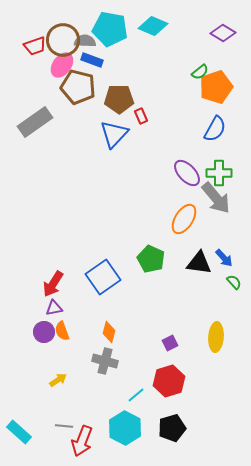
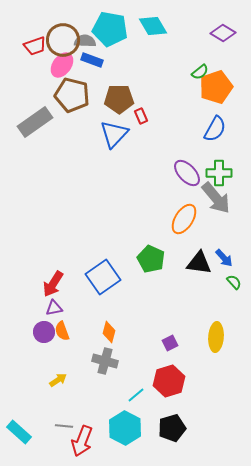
cyan diamond at (153, 26): rotated 36 degrees clockwise
brown pentagon at (78, 87): moved 6 px left, 8 px down
